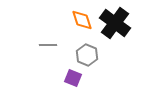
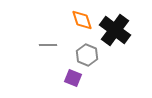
black cross: moved 7 px down
